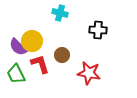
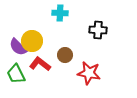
cyan cross: rotated 14 degrees counterclockwise
brown circle: moved 3 px right
red L-shape: rotated 35 degrees counterclockwise
